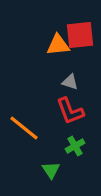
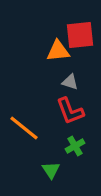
orange triangle: moved 6 px down
